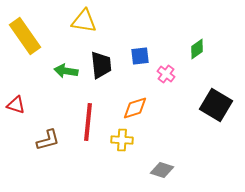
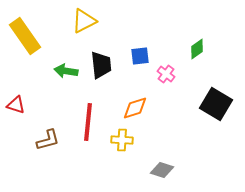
yellow triangle: rotated 36 degrees counterclockwise
black square: moved 1 px up
